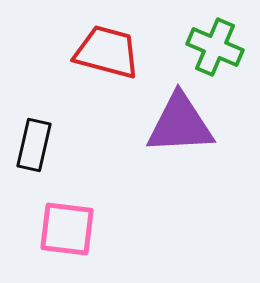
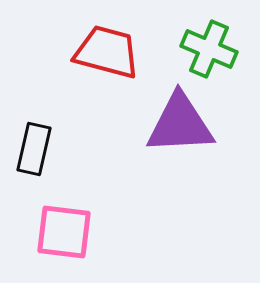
green cross: moved 6 px left, 2 px down
black rectangle: moved 4 px down
pink square: moved 3 px left, 3 px down
